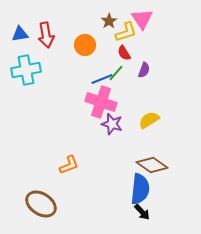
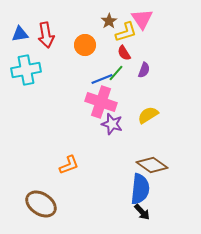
yellow semicircle: moved 1 px left, 5 px up
